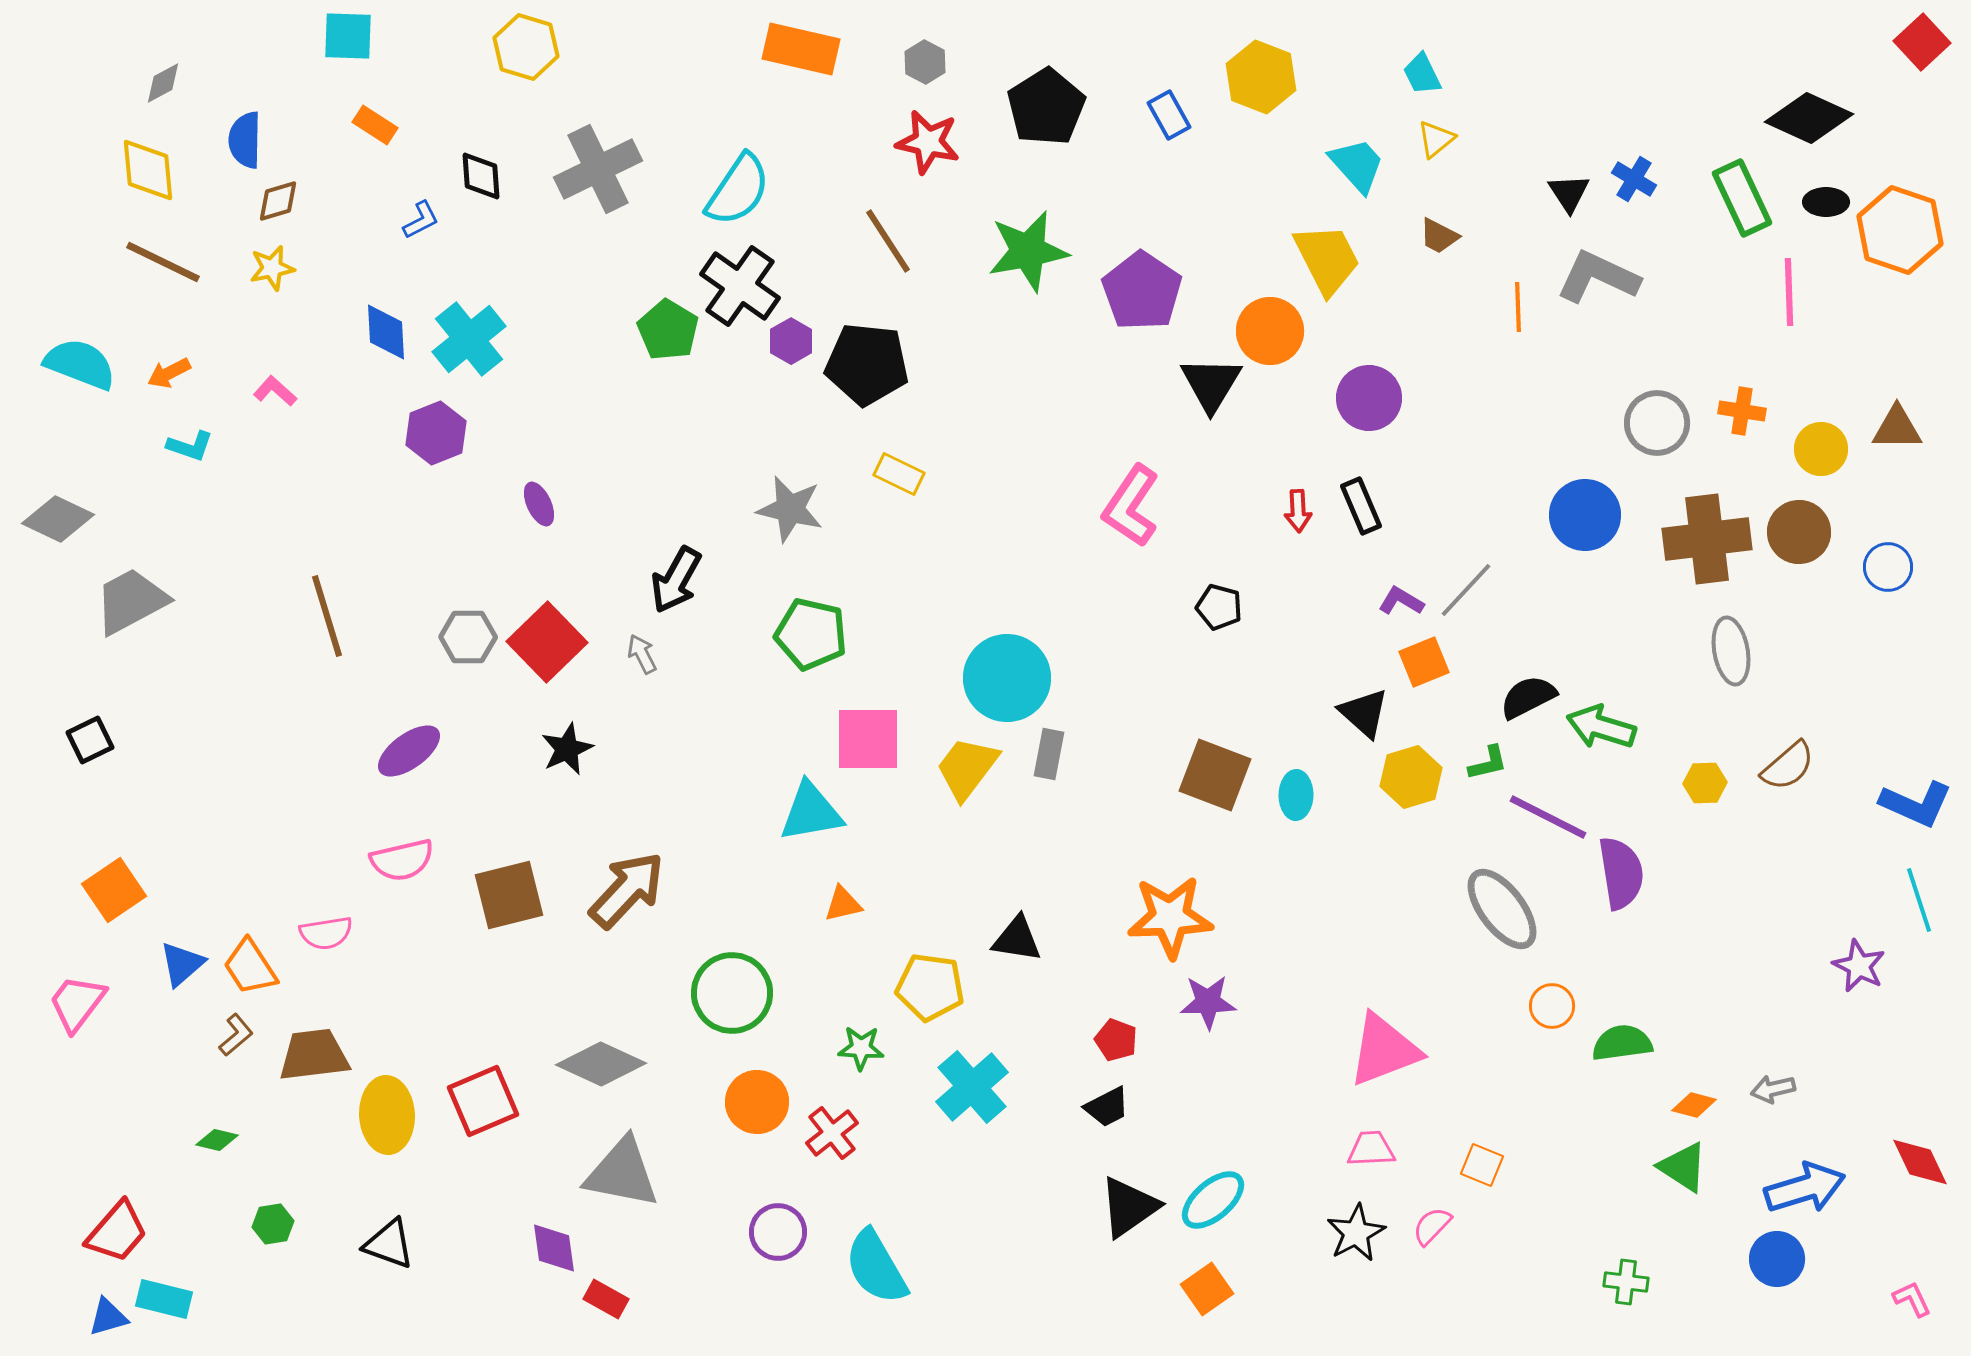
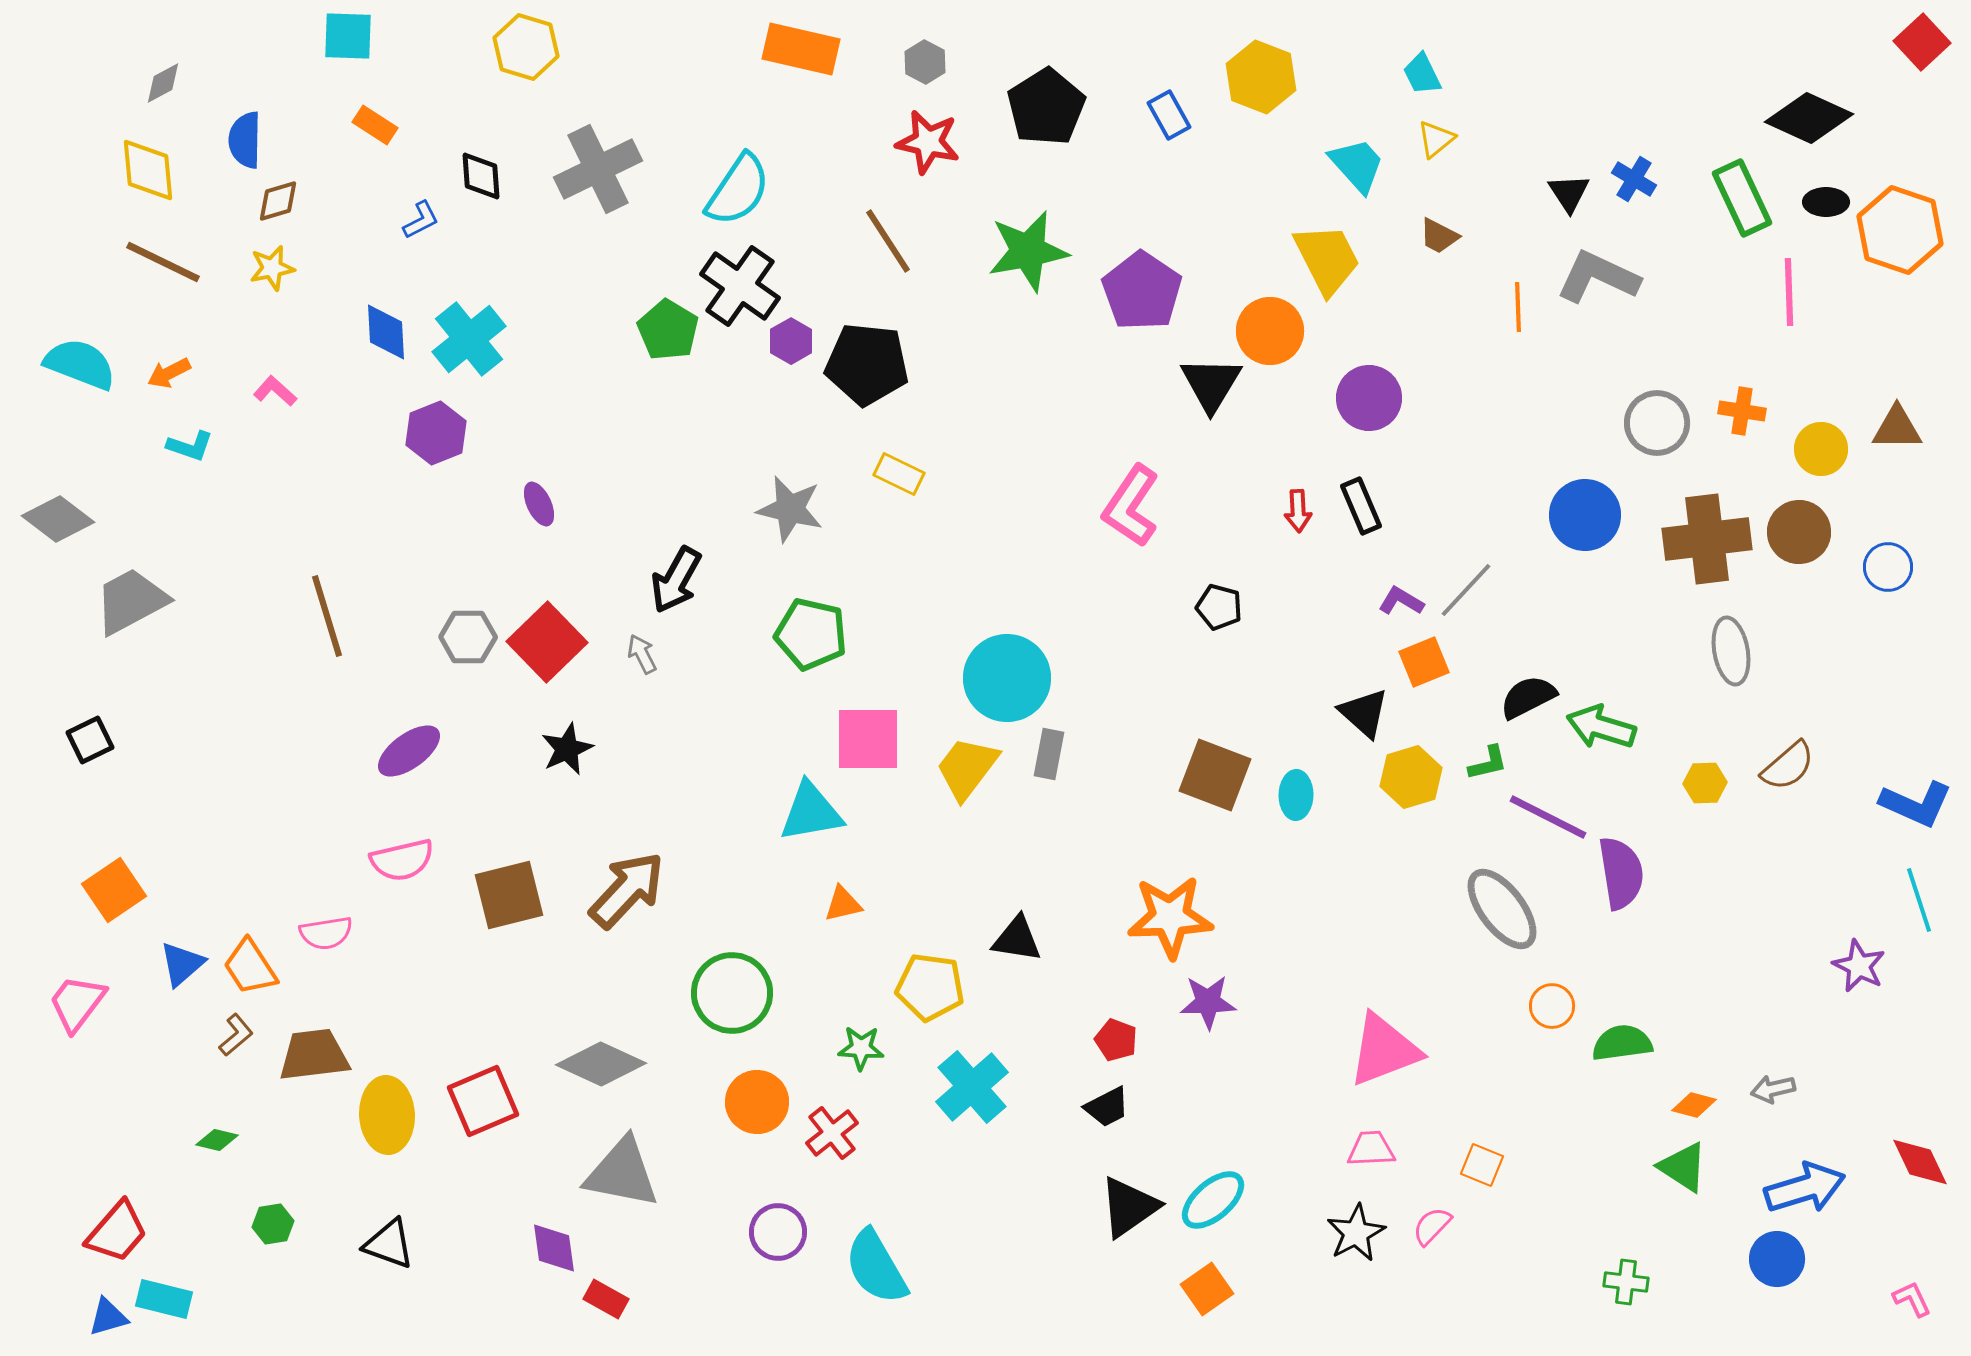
gray diamond at (58, 519): rotated 12 degrees clockwise
